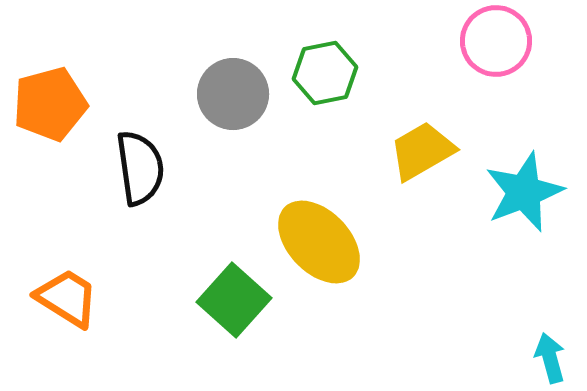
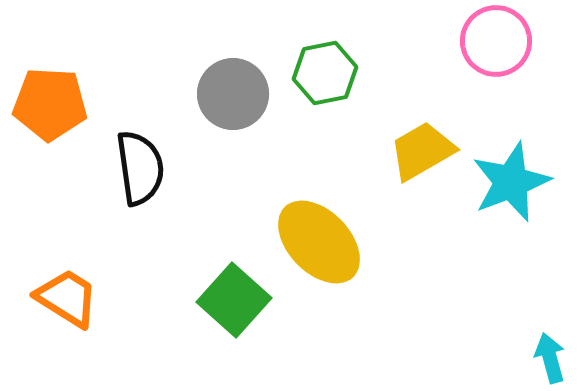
orange pentagon: rotated 18 degrees clockwise
cyan star: moved 13 px left, 10 px up
